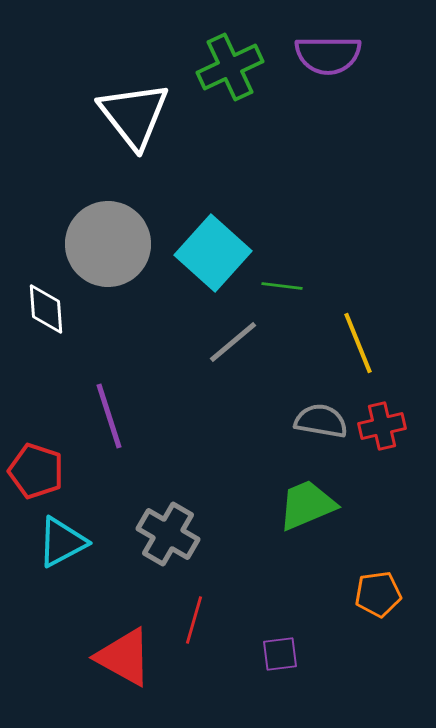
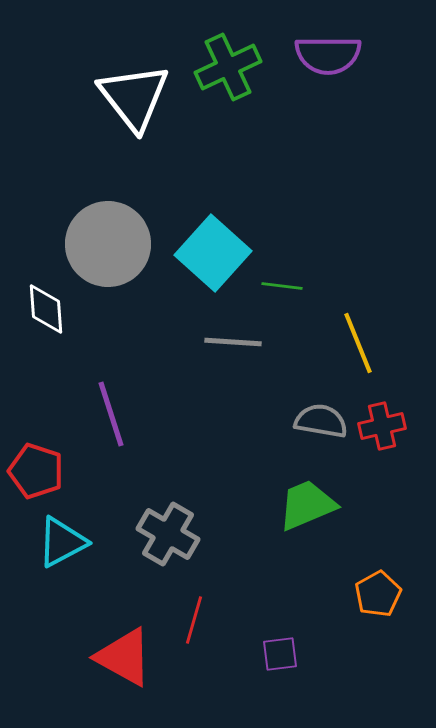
green cross: moved 2 px left
white triangle: moved 18 px up
gray line: rotated 44 degrees clockwise
purple line: moved 2 px right, 2 px up
orange pentagon: rotated 21 degrees counterclockwise
